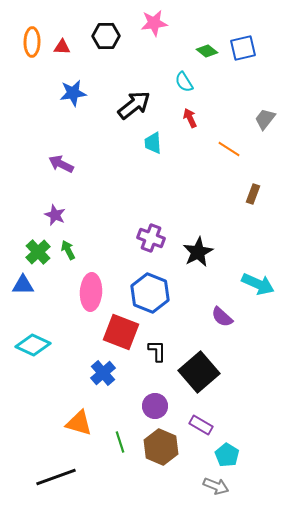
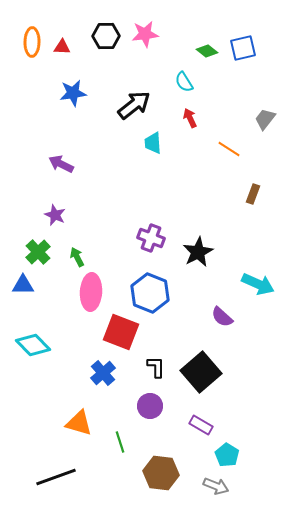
pink star: moved 9 px left, 11 px down
green arrow: moved 9 px right, 7 px down
cyan diamond: rotated 20 degrees clockwise
black L-shape: moved 1 px left, 16 px down
black square: moved 2 px right
purple circle: moved 5 px left
brown hexagon: moved 26 px down; rotated 16 degrees counterclockwise
